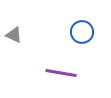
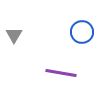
gray triangle: rotated 36 degrees clockwise
